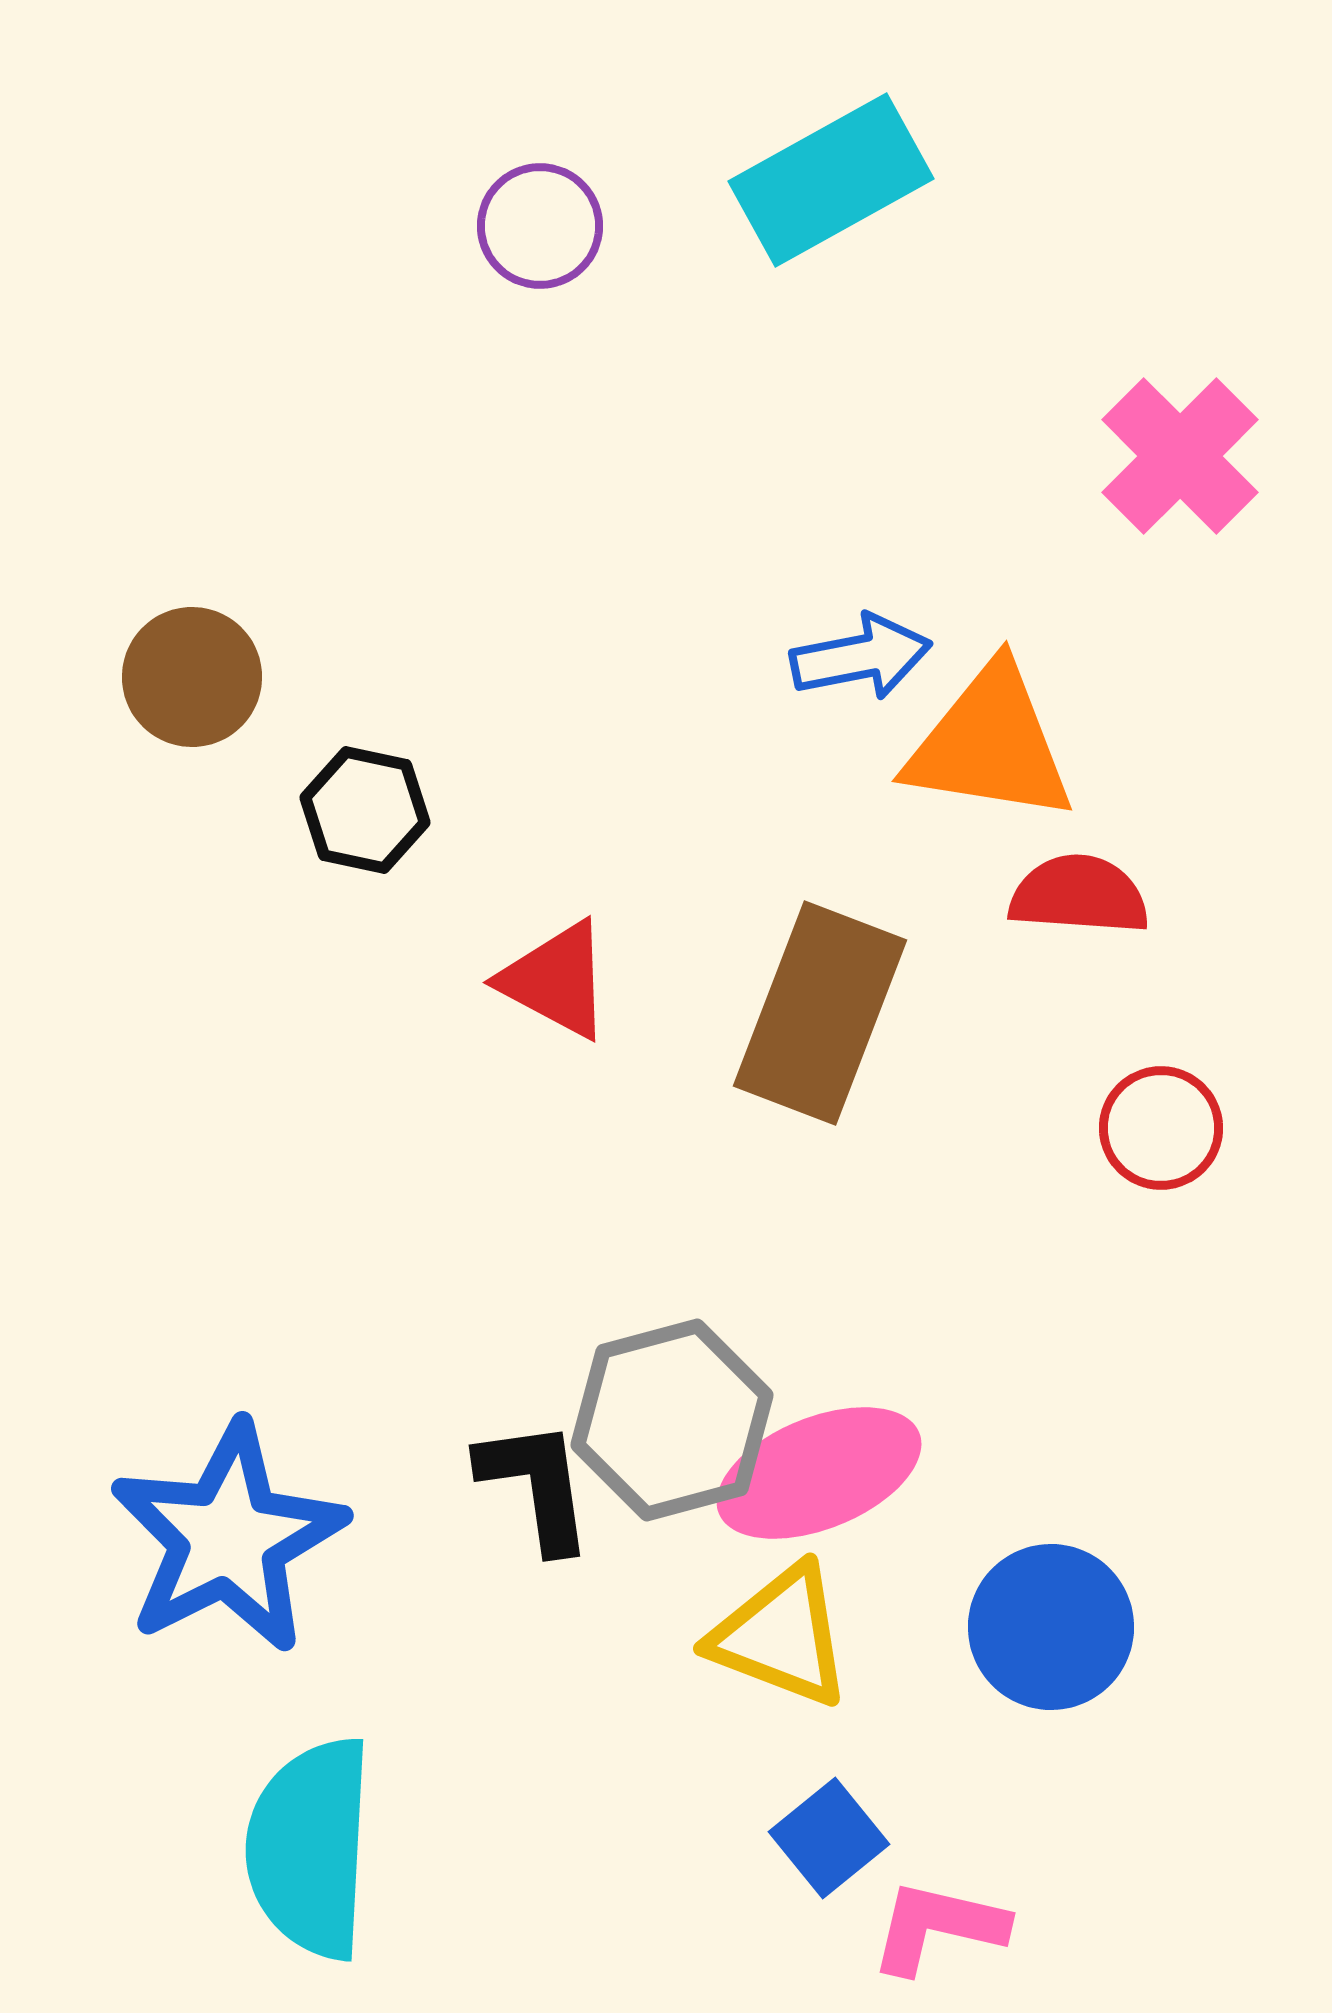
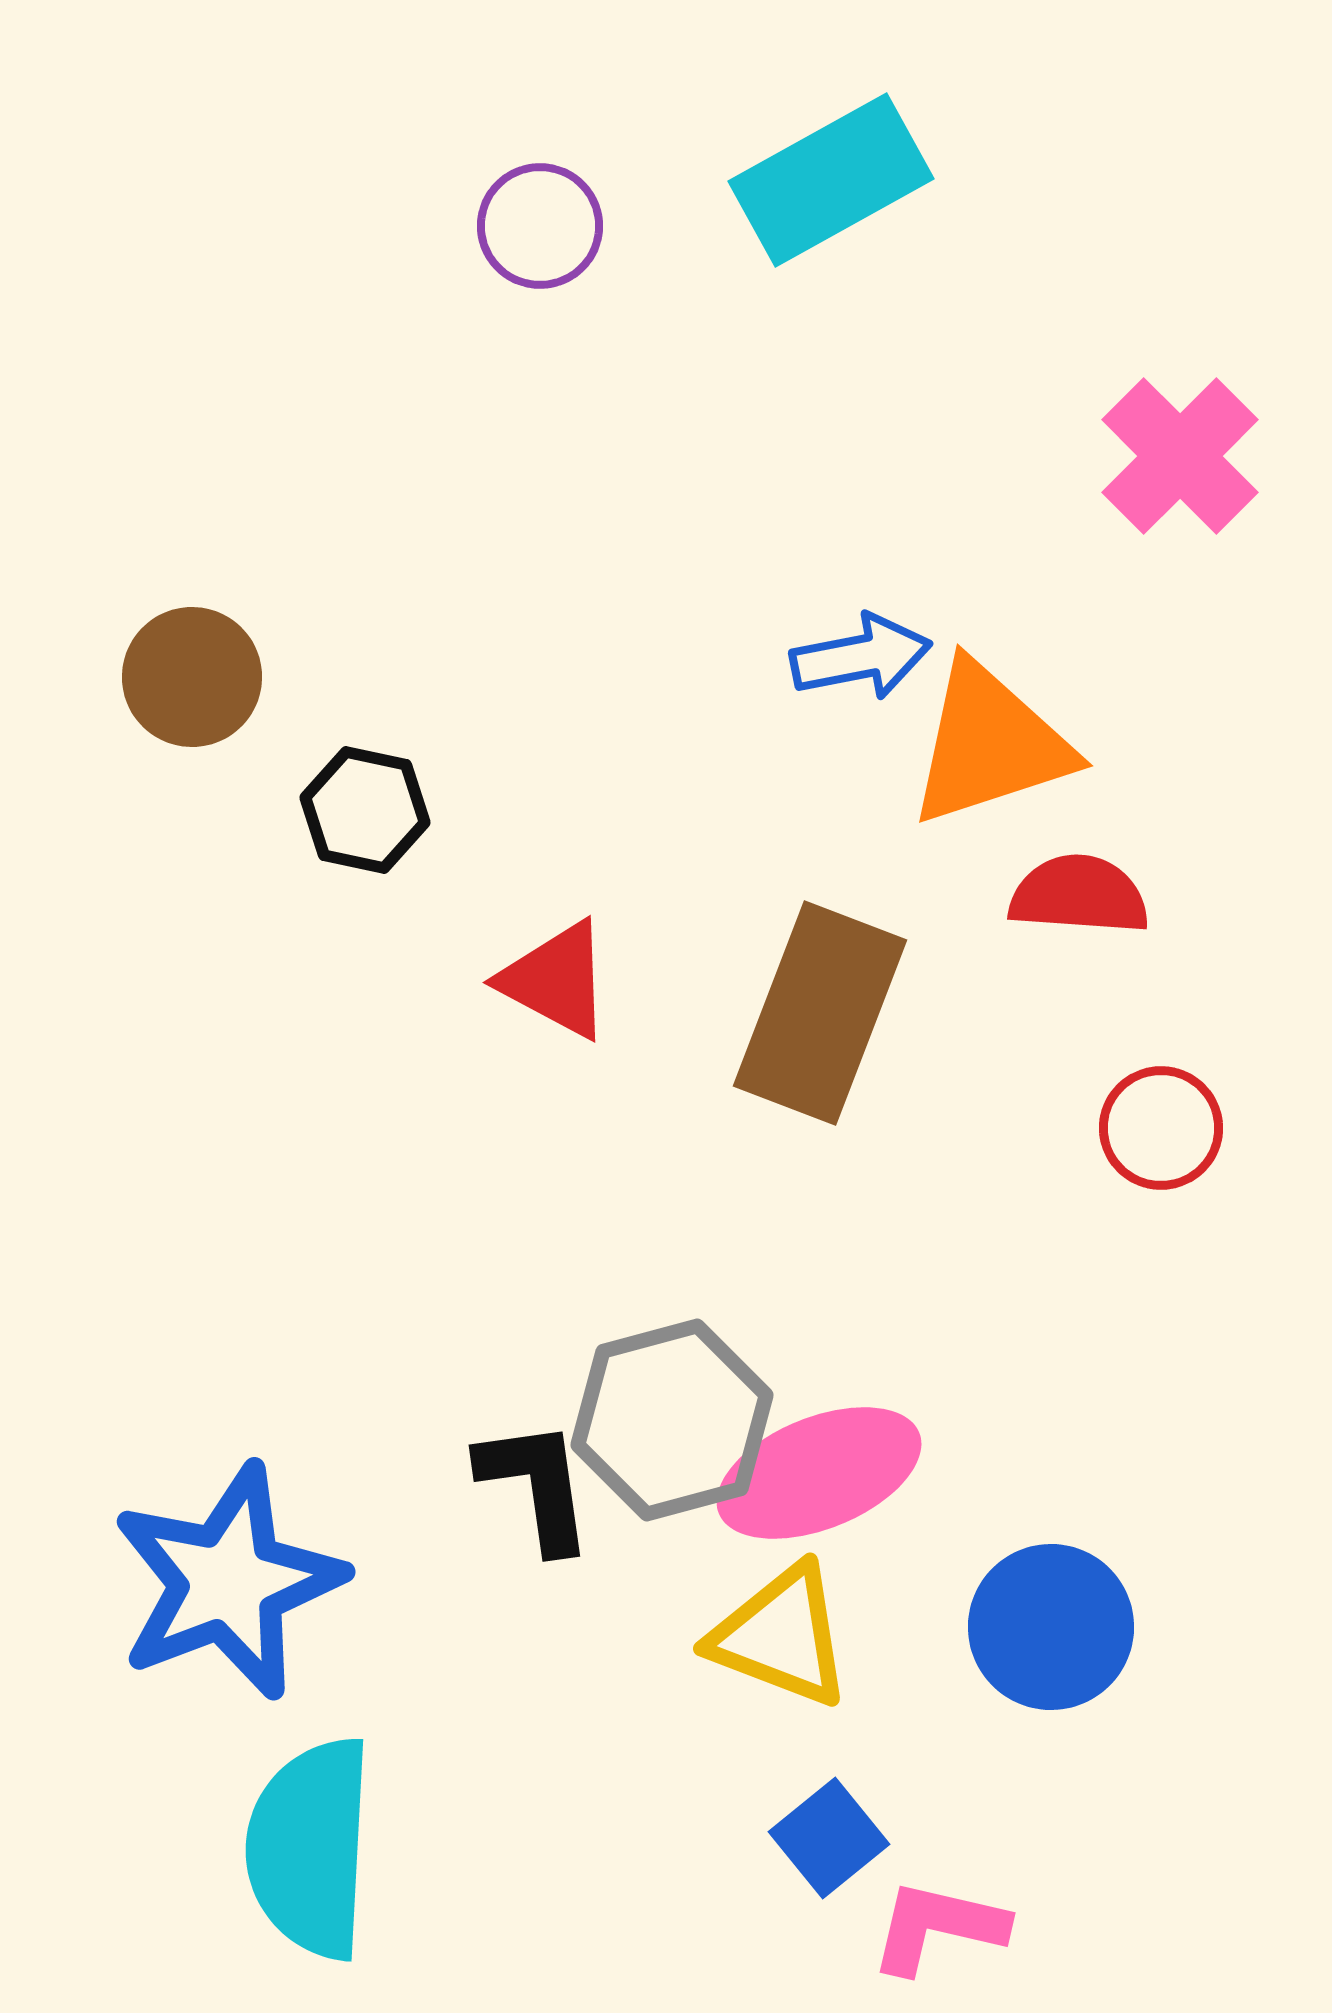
orange triangle: rotated 27 degrees counterclockwise
blue star: moved 44 px down; rotated 6 degrees clockwise
